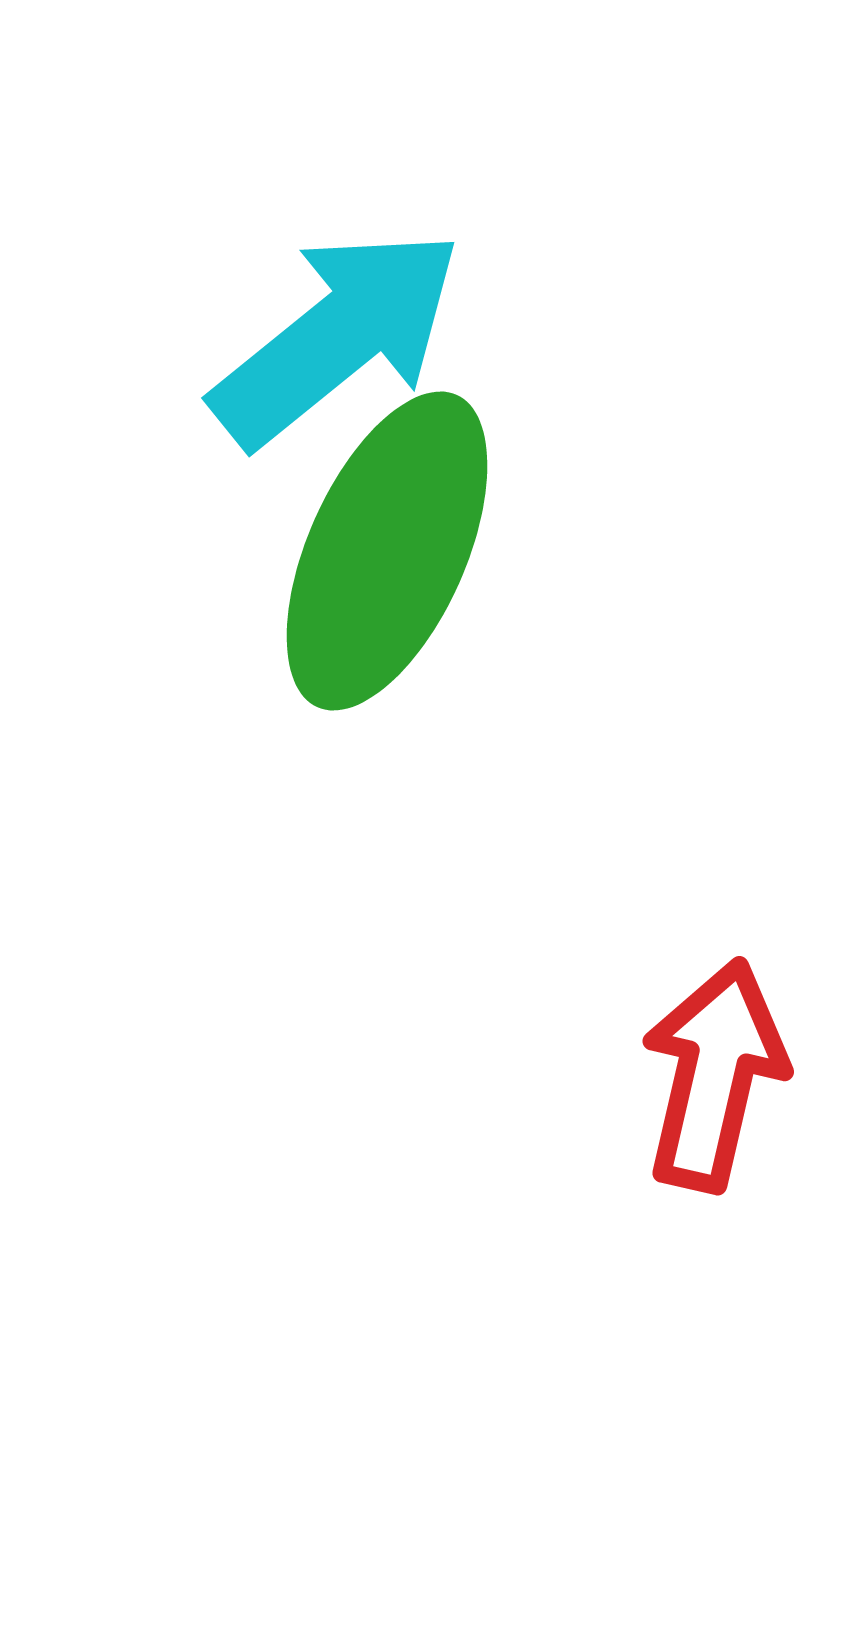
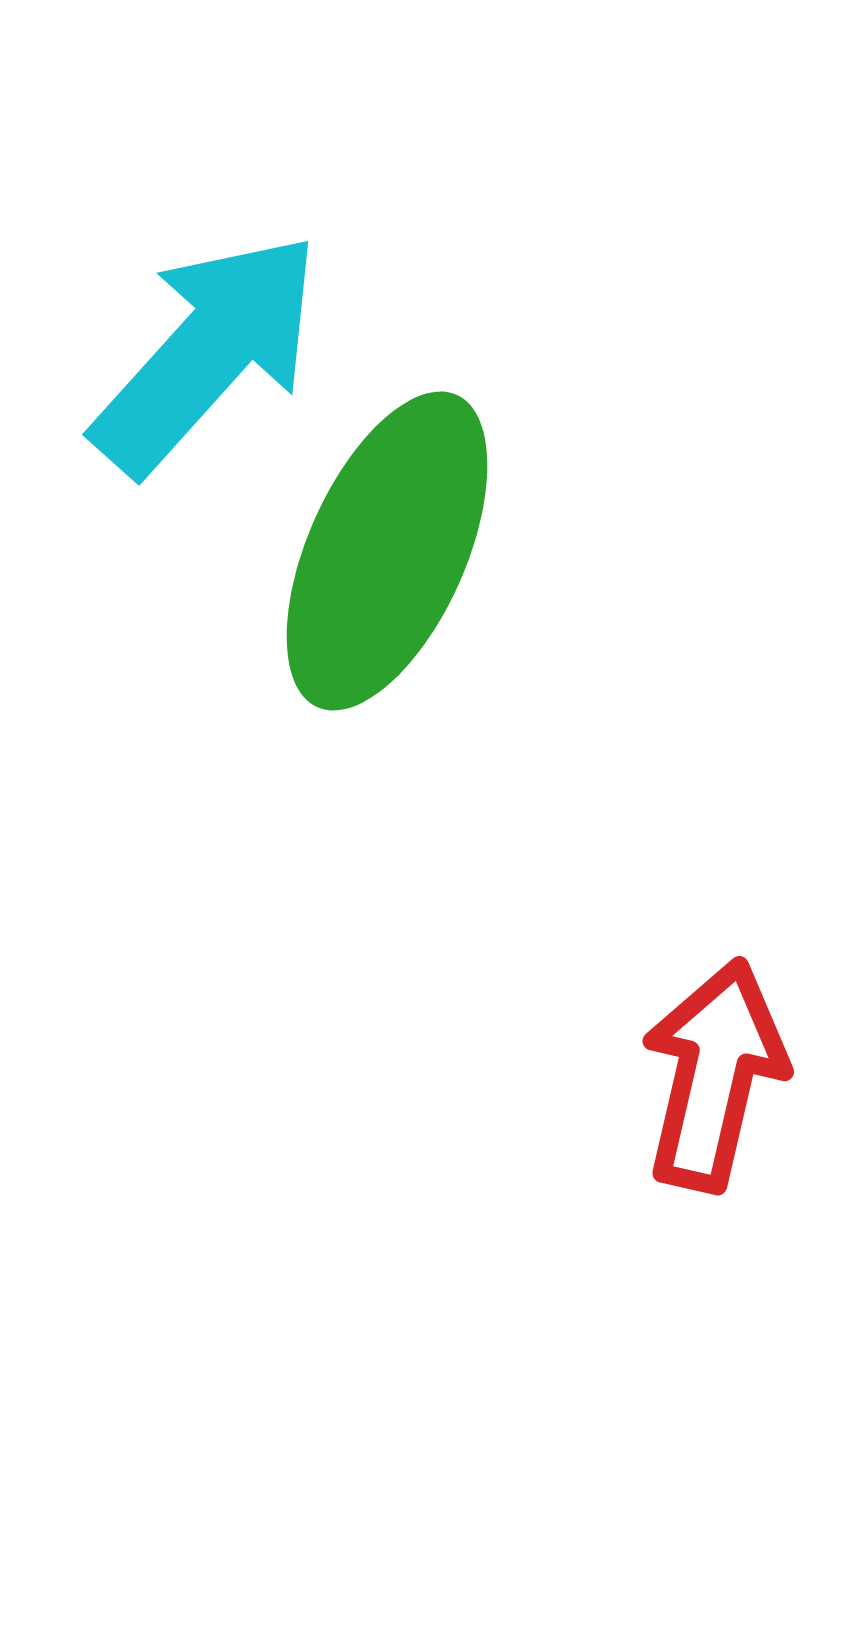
cyan arrow: moved 130 px left, 16 px down; rotated 9 degrees counterclockwise
